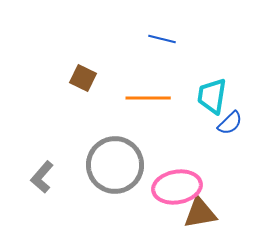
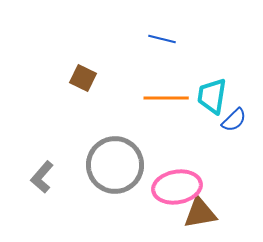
orange line: moved 18 px right
blue semicircle: moved 4 px right, 3 px up
